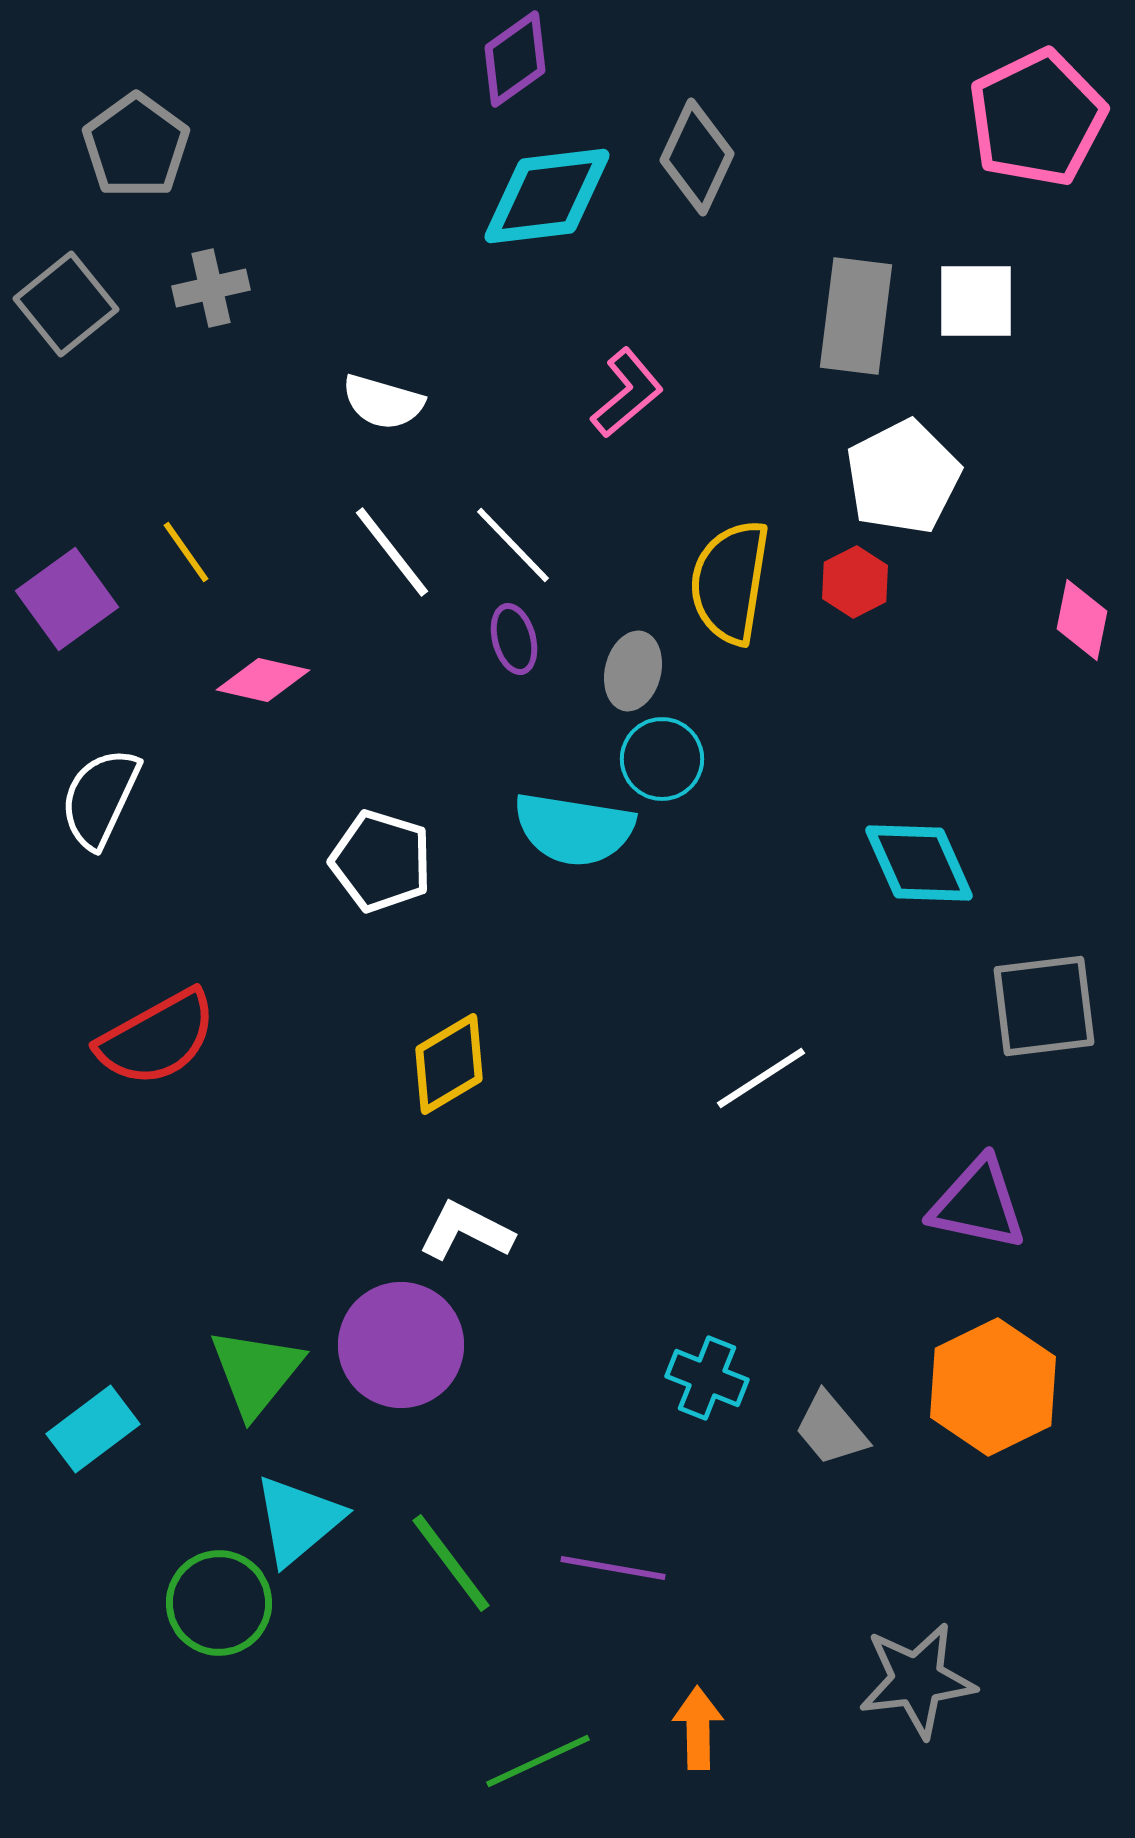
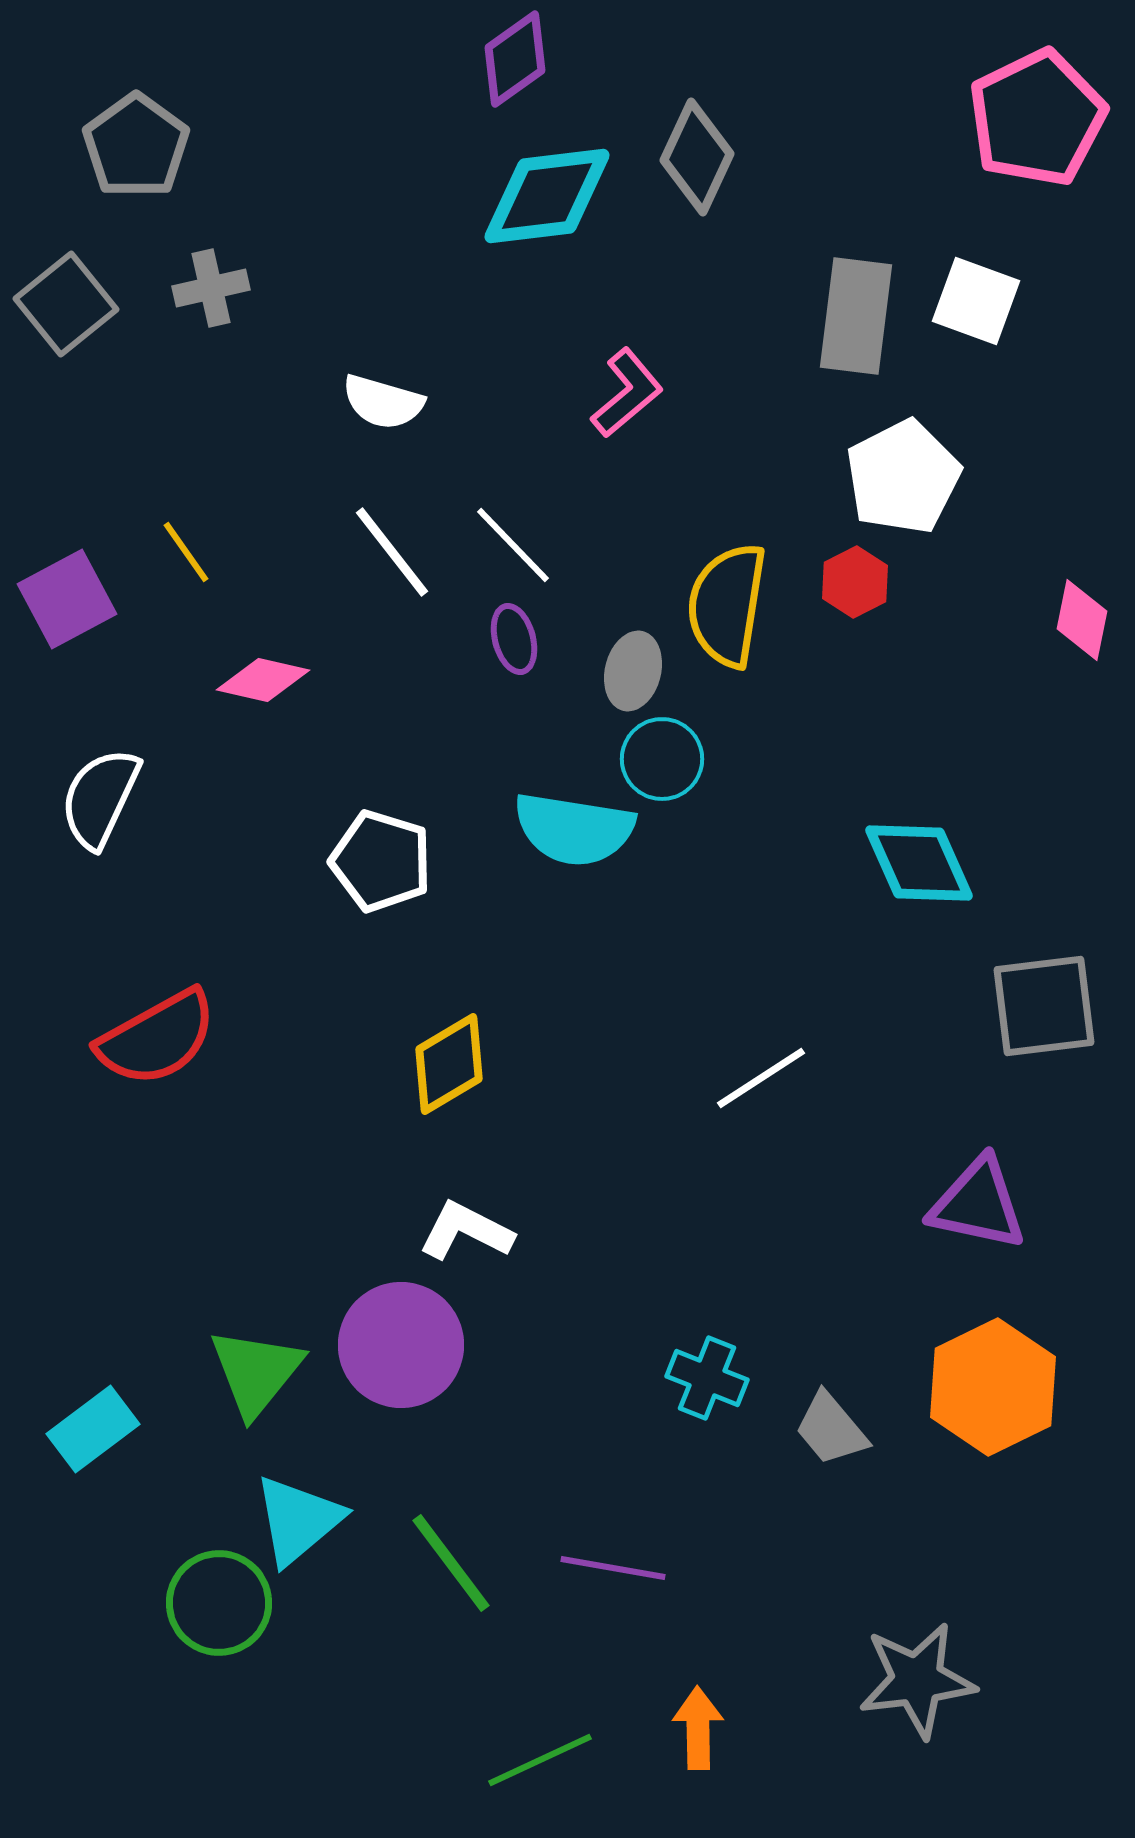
white square at (976, 301): rotated 20 degrees clockwise
yellow semicircle at (730, 582): moved 3 px left, 23 px down
purple square at (67, 599): rotated 8 degrees clockwise
green line at (538, 1761): moved 2 px right, 1 px up
